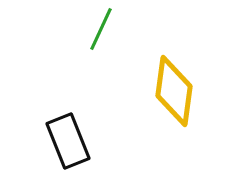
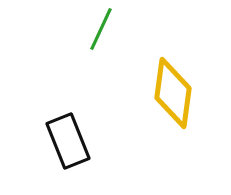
yellow diamond: moved 1 px left, 2 px down
